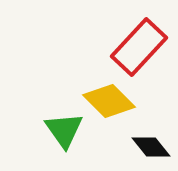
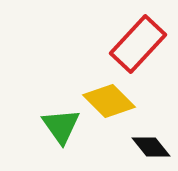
red rectangle: moved 1 px left, 3 px up
green triangle: moved 3 px left, 4 px up
